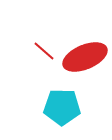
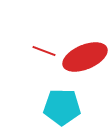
red line: rotated 20 degrees counterclockwise
